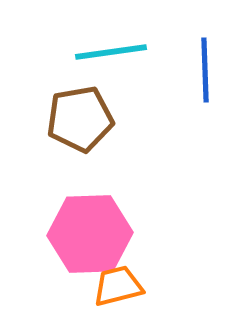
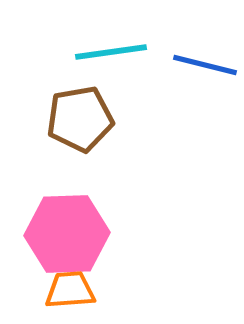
blue line: moved 5 px up; rotated 74 degrees counterclockwise
pink hexagon: moved 23 px left
orange trapezoid: moved 48 px left, 4 px down; rotated 10 degrees clockwise
